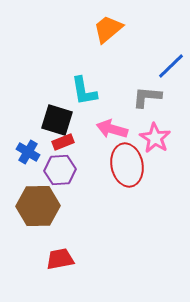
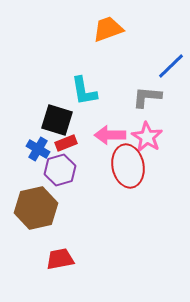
orange trapezoid: rotated 20 degrees clockwise
pink arrow: moved 2 px left, 6 px down; rotated 16 degrees counterclockwise
pink star: moved 8 px left, 1 px up
red rectangle: moved 3 px right, 1 px down
blue cross: moved 10 px right, 3 px up
red ellipse: moved 1 px right, 1 px down
purple hexagon: rotated 12 degrees counterclockwise
brown hexagon: moved 2 px left, 2 px down; rotated 12 degrees counterclockwise
